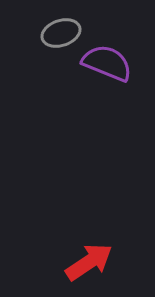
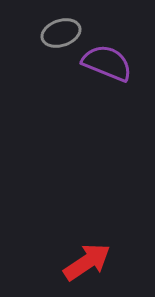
red arrow: moved 2 px left
